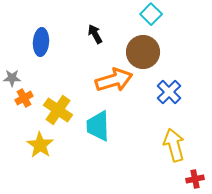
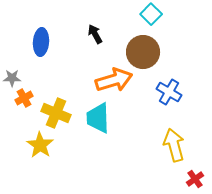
blue cross: rotated 15 degrees counterclockwise
yellow cross: moved 2 px left, 3 px down; rotated 12 degrees counterclockwise
cyan trapezoid: moved 8 px up
red cross: rotated 24 degrees counterclockwise
